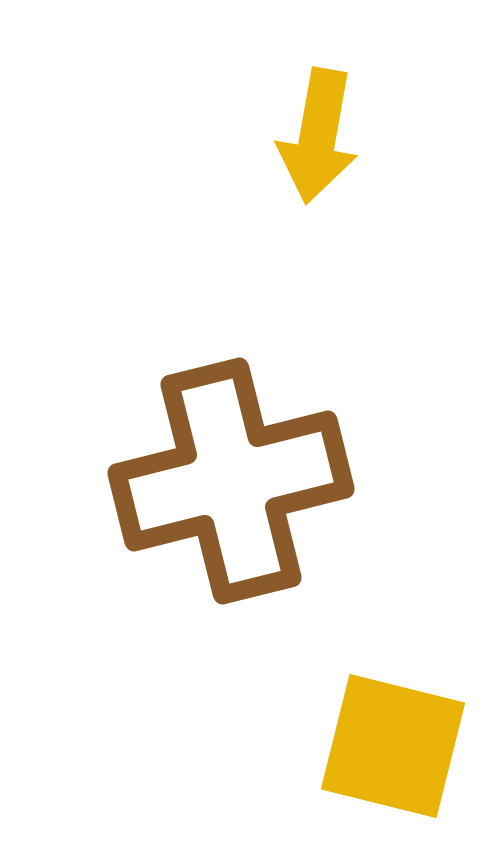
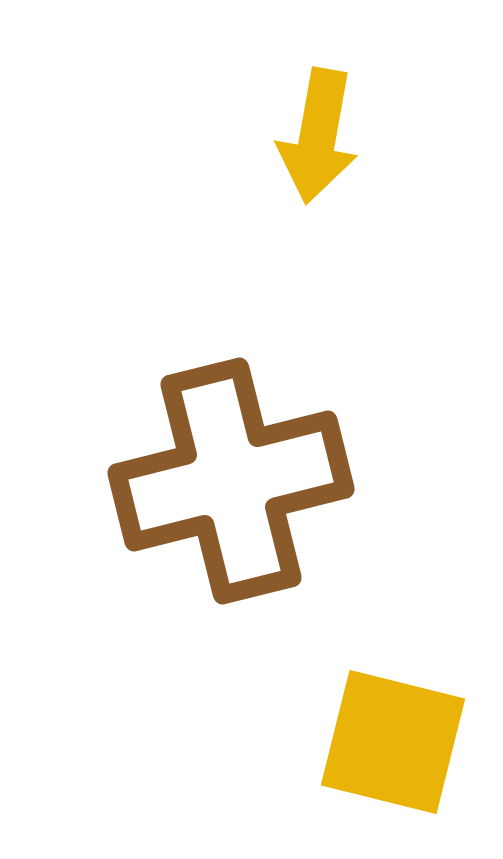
yellow square: moved 4 px up
